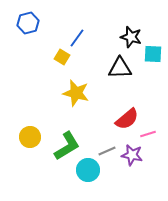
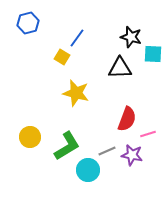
red semicircle: rotated 30 degrees counterclockwise
